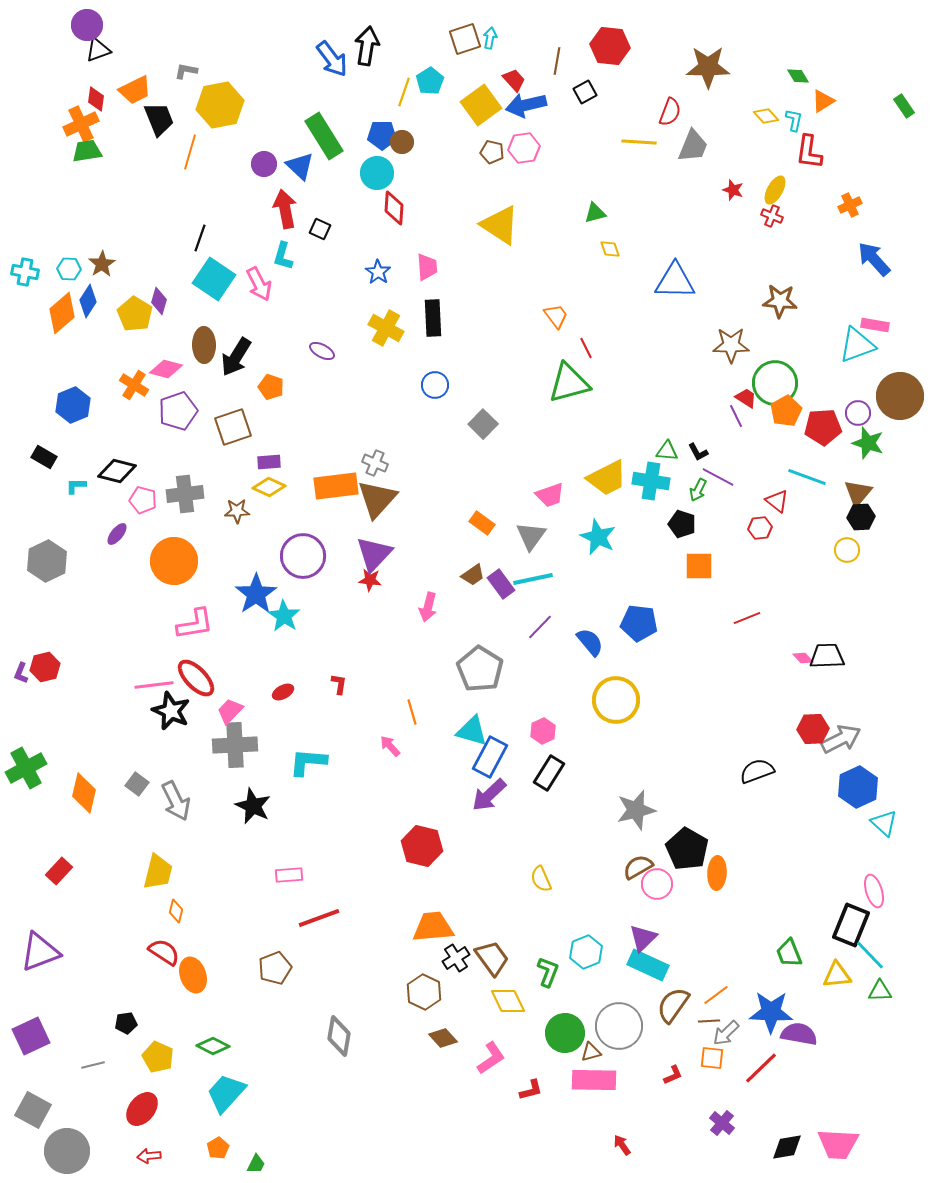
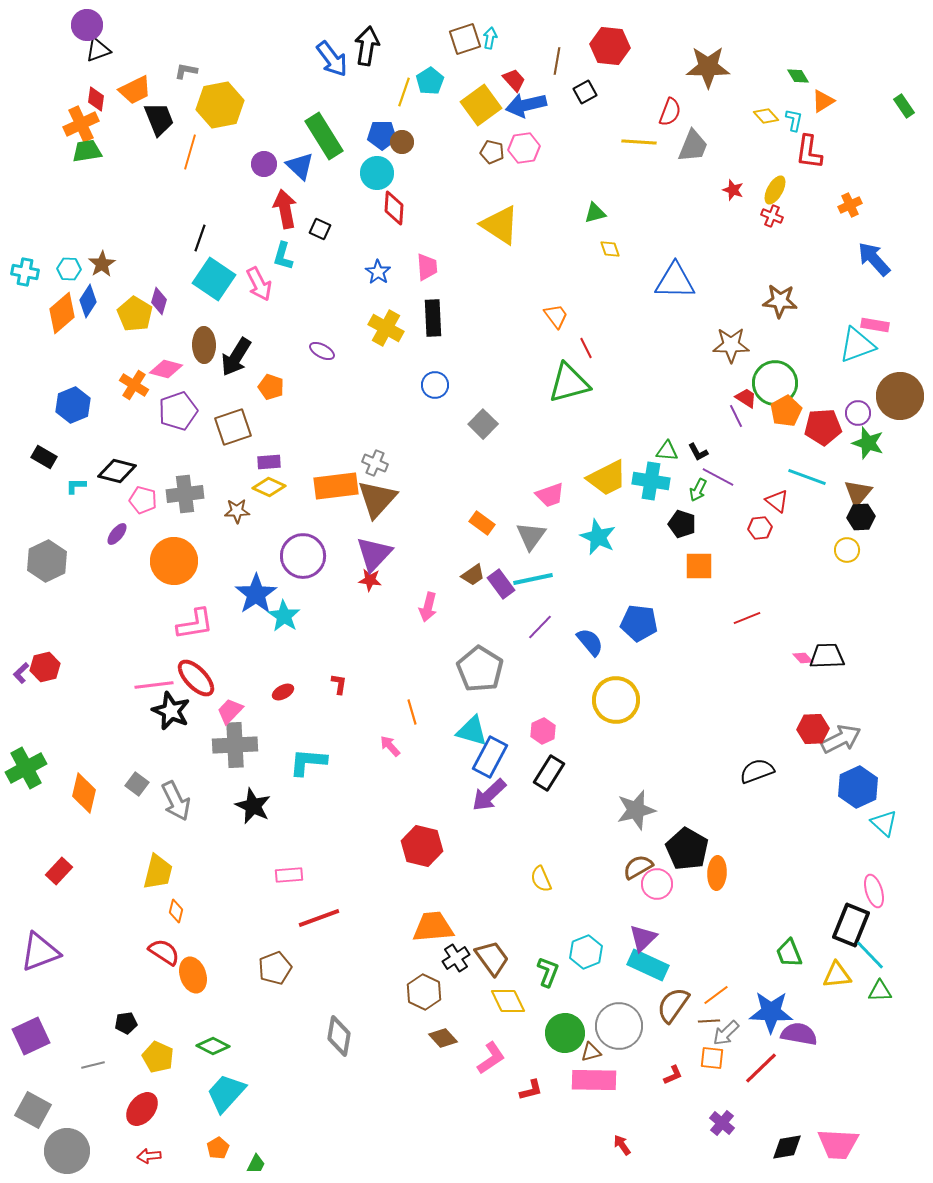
purple L-shape at (21, 673): rotated 25 degrees clockwise
